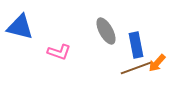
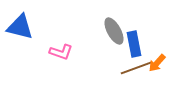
gray ellipse: moved 8 px right
blue rectangle: moved 2 px left, 1 px up
pink L-shape: moved 2 px right
